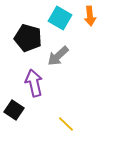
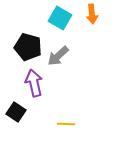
orange arrow: moved 2 px right, 2 px up
black pentagon: moved 9 px down
black square: moved 2 px right, 2 px down
yellow line: rotated 42 degrees counterclockwise
